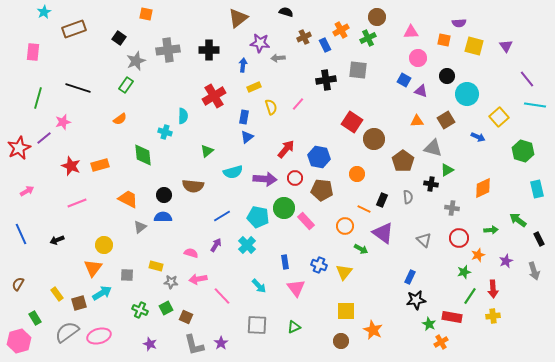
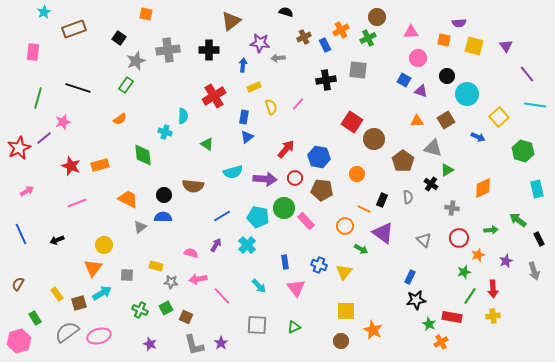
brown triangle at (238, 18): moved 7 px left, 3 px down
purple line at (527, 79): moved 5 px up
green triangle at (207, 151): moved 7 px up; rotated 48 degrees counterclockwise
black cross at (431, 184): rotated 24 degrees clockwise
